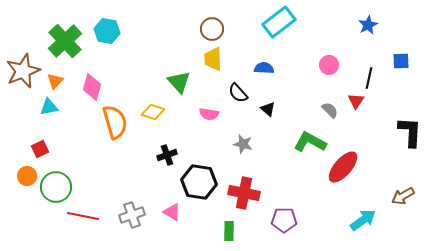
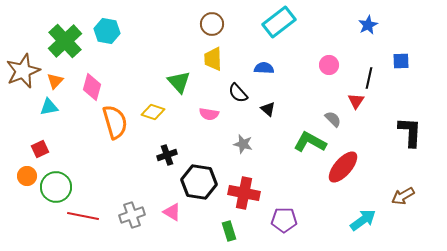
brown circle: moved 5 px up
gray semicircle: moved 3 px right, 9 px down
green rectangle: rotated 18 degrees counterclockwise
